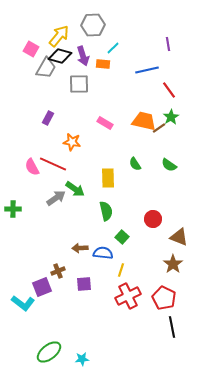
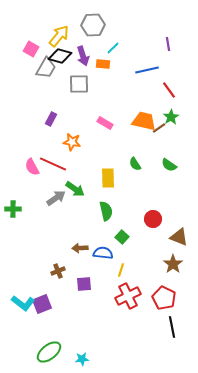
purple rectangle at (48, 118): moved 3 px right, 1 px down
purple square at (42, 287): moved 17 px down
